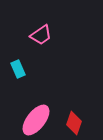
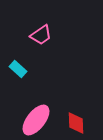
cyan rectangle: rotated 24 degrees counterclockwise
red diamond: moved 2 px right; rotated 20 degrees counterclockwise
